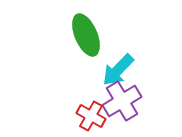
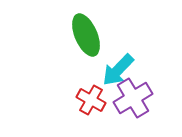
purple cross: moved 11 px right, 3 px up
red cross: moved 16 px up
